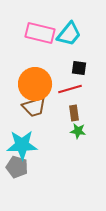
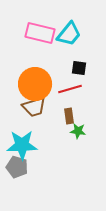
brown rectangle: moved 5 px left, 3 px down
